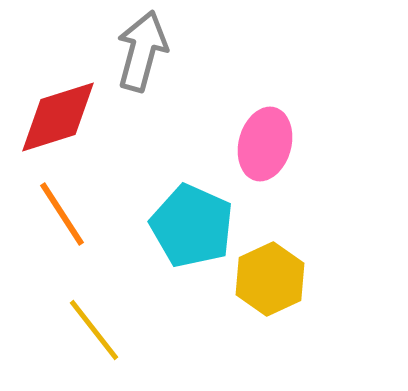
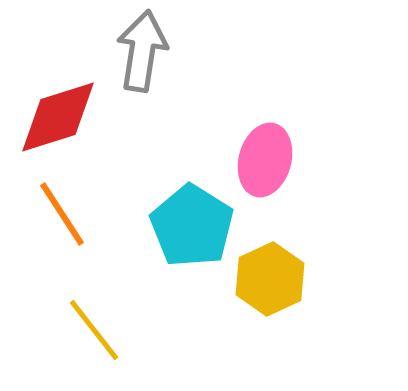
gray arrow: rotated 6 degrees counterclockwise
pink ellipse: moved 16 px down
cyan pentagon: rotated 8 degrees clockwise
